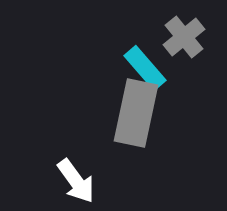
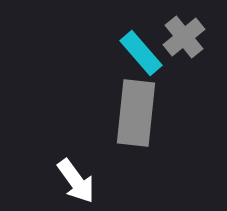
cyan rectangle: moved 4 px left, 15 px up
gray rectangle: rotated 6 degrees counterclockwise
